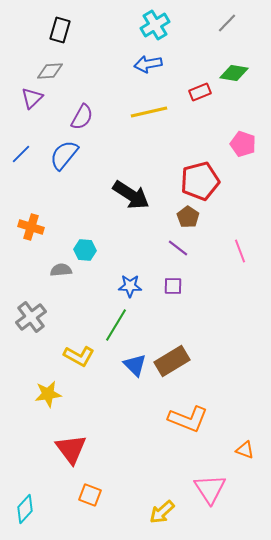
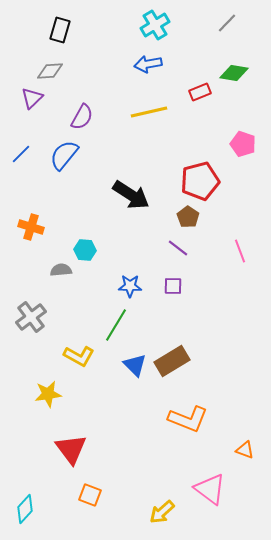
pink triangle: rotated 20 degrees counterclockwise
